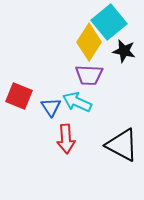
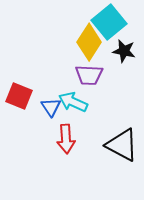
cyan arrow: moved 4 px left
